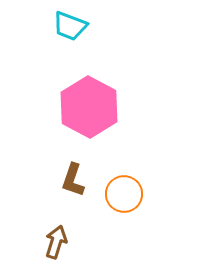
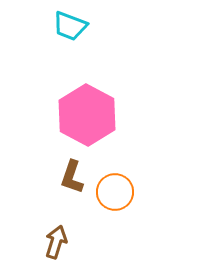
pink hexagon: moved 2 px left, 8 px down
brown L-shape: moved 1 px left, 3 px up
orange circle: moved 9 px left, 2 px up
